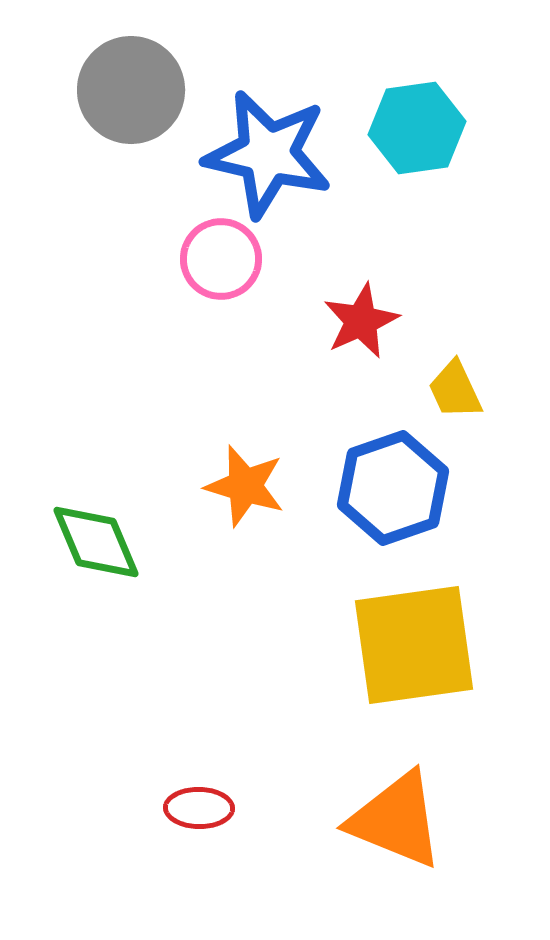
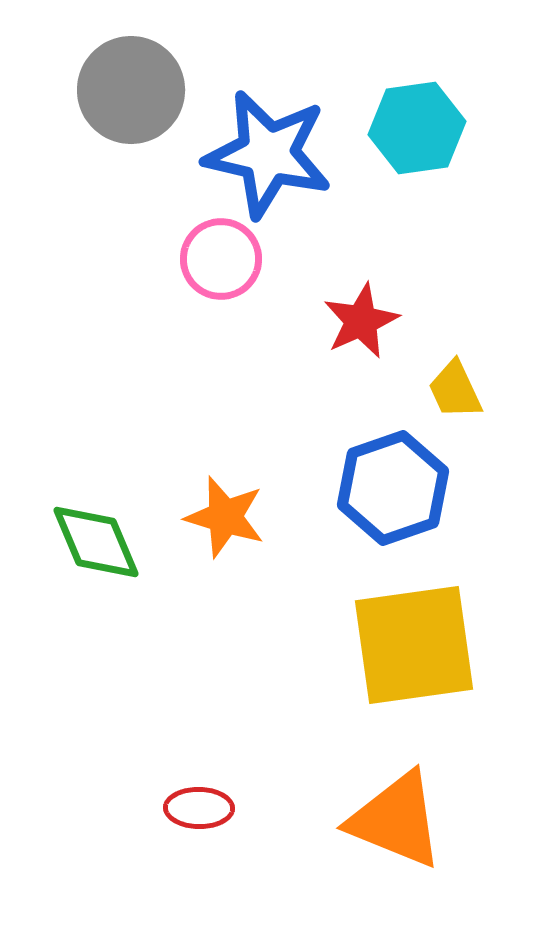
orange star: moved 20 px left, 31 px down
